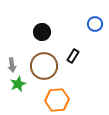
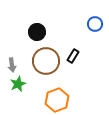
black circle: moved 5 px left
brown circle: moved 2 px right, 5 px up
orange hexagon: rotated 15 degrees counterclockwise
